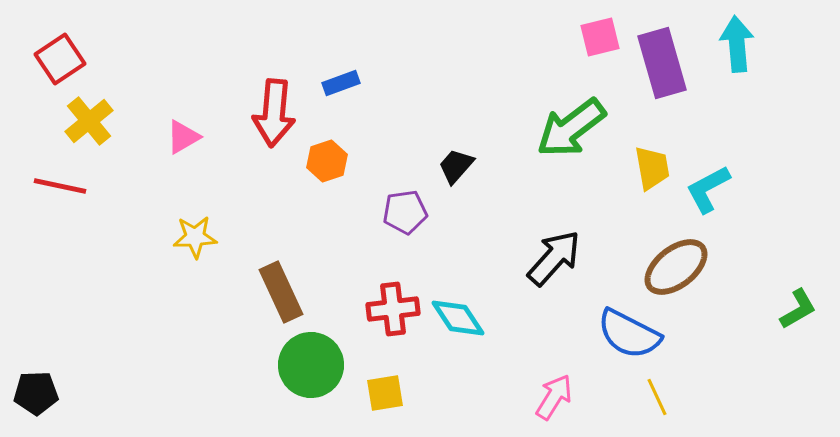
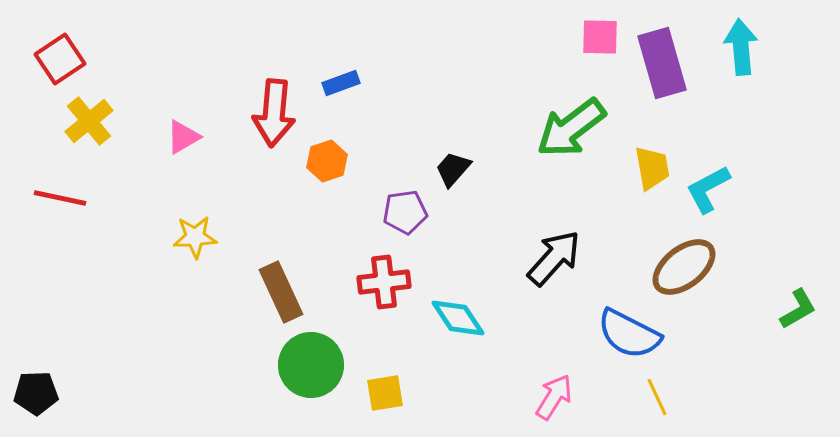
pink square: rotated 15 degrees clockwise
cyan arrow: moved 4 px right, 3 px down
black trapezoid: moved 3 px left, 3 px down
red line: moved 12 px down
brown ellipse: moved 8 px right
red cross: moved 9 px left, 27 px up
